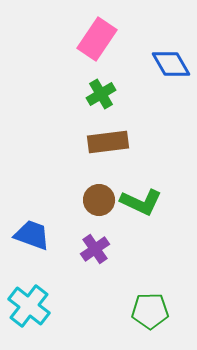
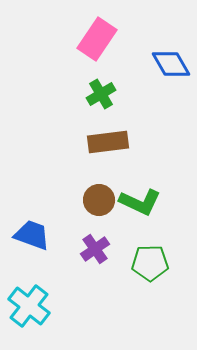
green L-shape: moved 1 px left
green pentagon: moved 48 px up
